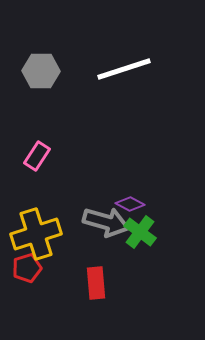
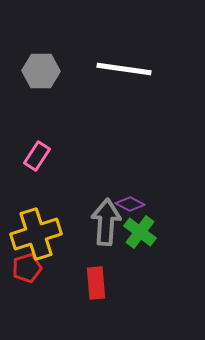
white line: rotated 26 degrees clockwise
gray arrow: rotated 102 degrees counterclockwise
